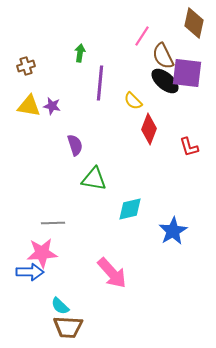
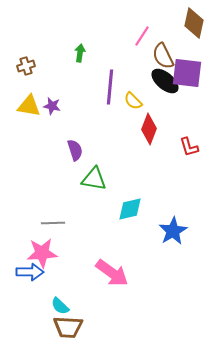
purple line: moved 10 px right, 4 px down
purple semicircle: moved 5 px down
pink arrow: rotated 12 degrees counterclockwise
